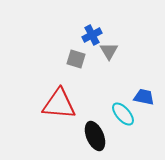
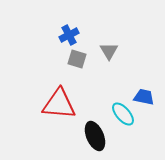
blue cross: moved 23 px left
gray square: moved 1 px right
